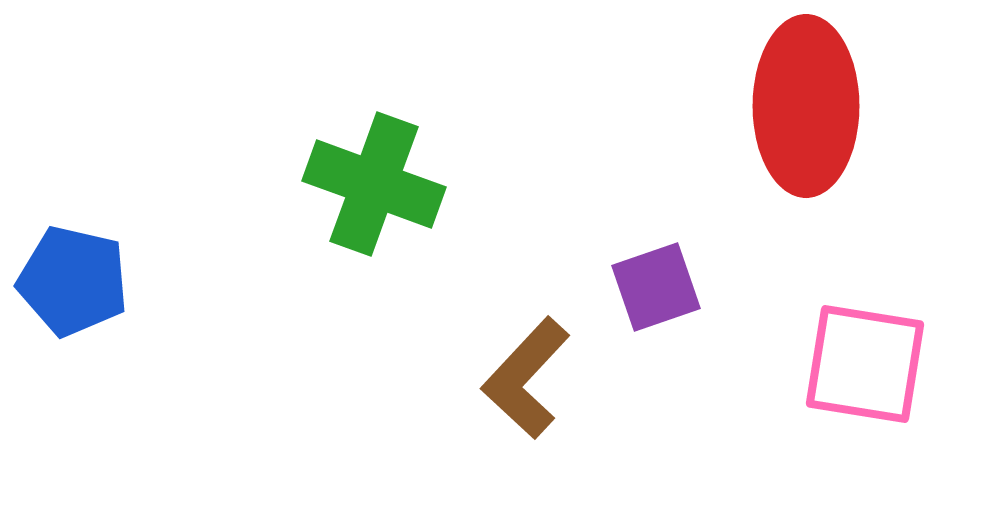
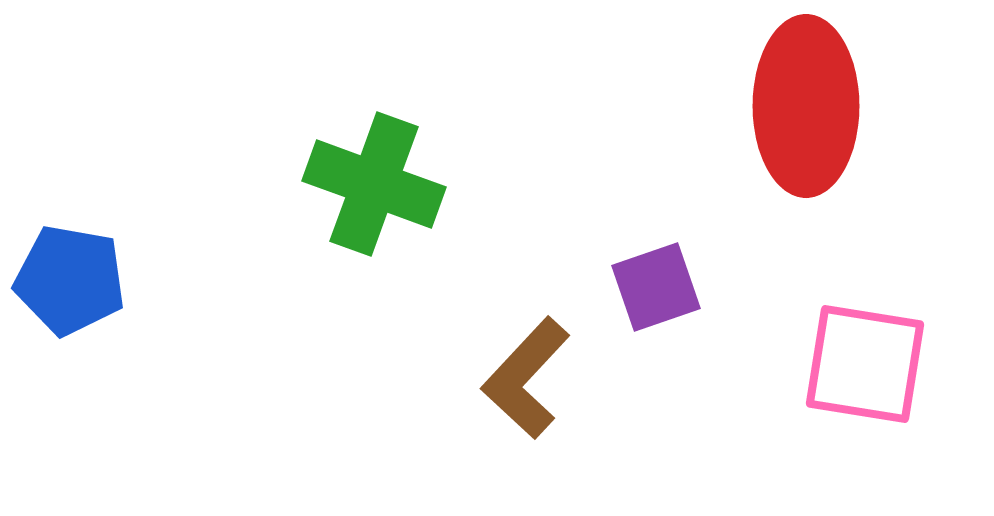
blue pentagon: moved 3 px left, 1 px up; rotated 3 degrees counterclockwise
